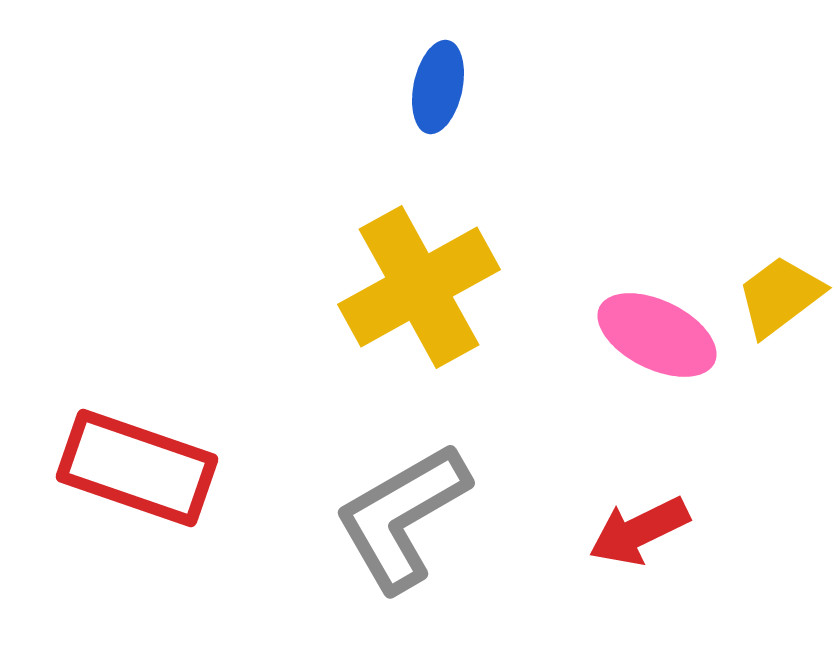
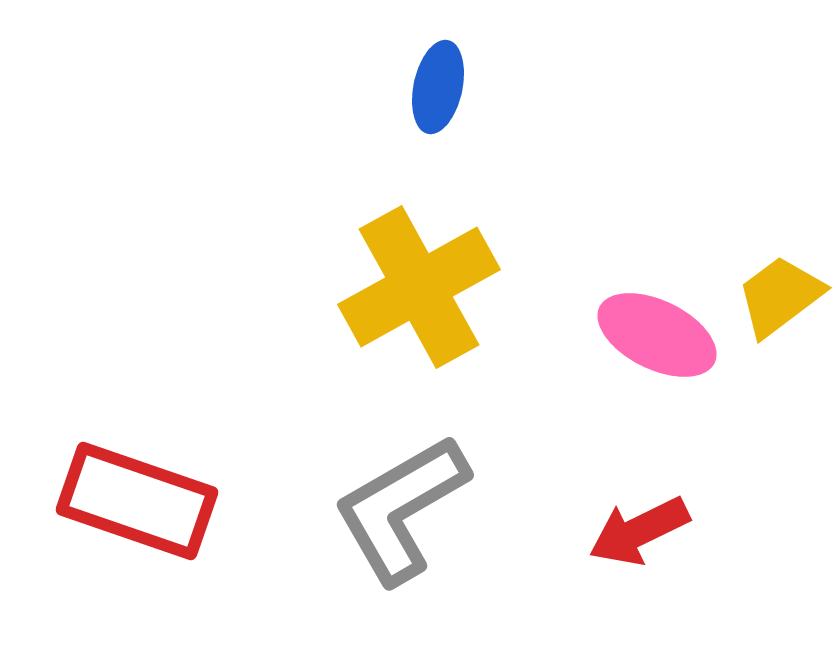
red rectangle: moved 33 px down
gray L-shape: moved 1 px left, 8 px up
